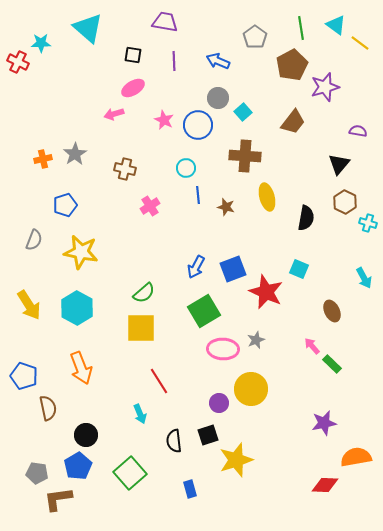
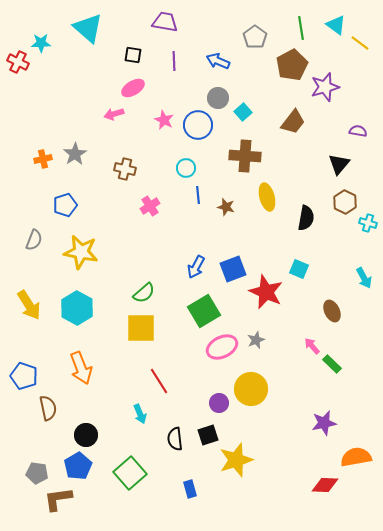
pink ellipse at (223, 349): moved 1 px left, 2 px up; rotated 28 degrees counterclockwise
black semicircle at (174, 441): moved 1 px right, 2 px up
